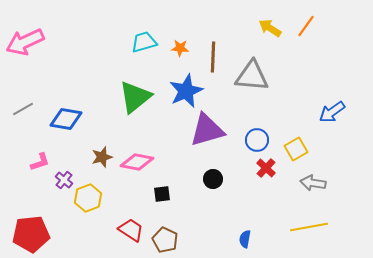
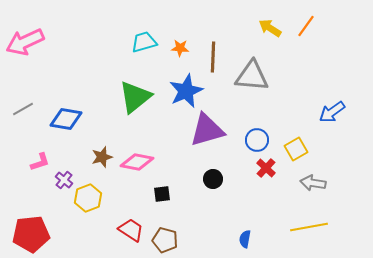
brown pentagon: rotated 10 degrees counterclockwise
